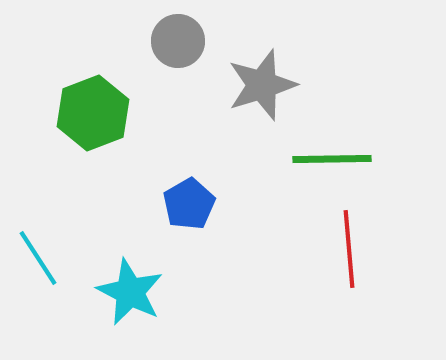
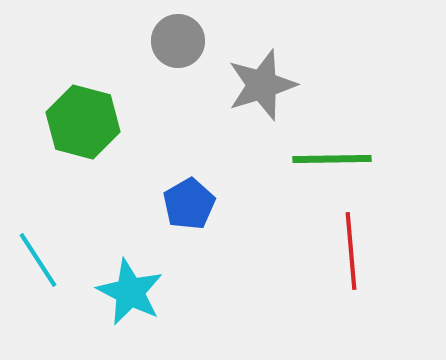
green hexagon: moved 10 px left, 9 px down; rotated 24 degrees counterclockwise
red line: moved 2 px right, 2 px down
cyan line: moved 2 px down
